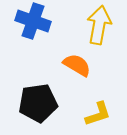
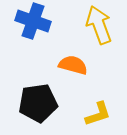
yellow arrow: rotated 30 degrees counterclockwise
orange semicircle: moved 4 px left; rotated 16 degrees counterclockwise
